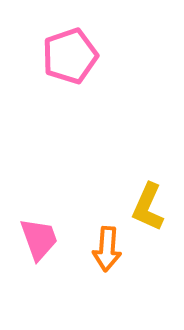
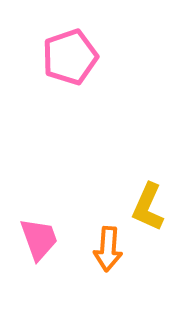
pink pentagon: moved 1 px down
orange arrow: moved 1 px right
